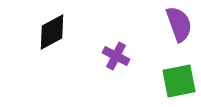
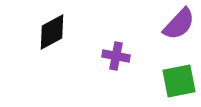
purple semicircle: rotated 63 degrees clockwise
purple cross: rotated 16 degrees counterclockwise
